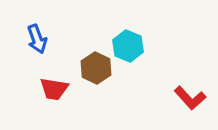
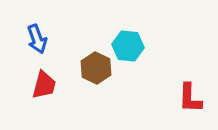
cyan hexagon: rotated 16 degrees counterclockwise
red trapezoid: moved 10 px left, 4 px up; rotated 84 degrees counterclockwise
red L-shape: rotated 44 degrees clockwise
